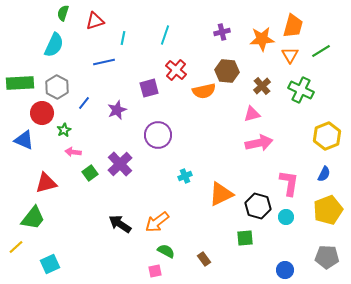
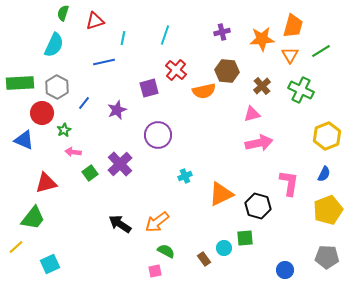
cyan circle at (286, 217): moved 62 px left, 31 px down
